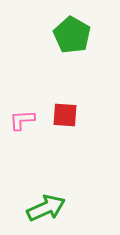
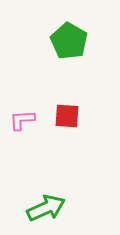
green pentagon: moved 3 px left, 6 px down
red square: moved 2 px right, 1 px down
